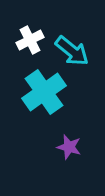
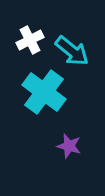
cyan cross: rotated 18 degrees counterclockwise
purple star: moved 1 px up
